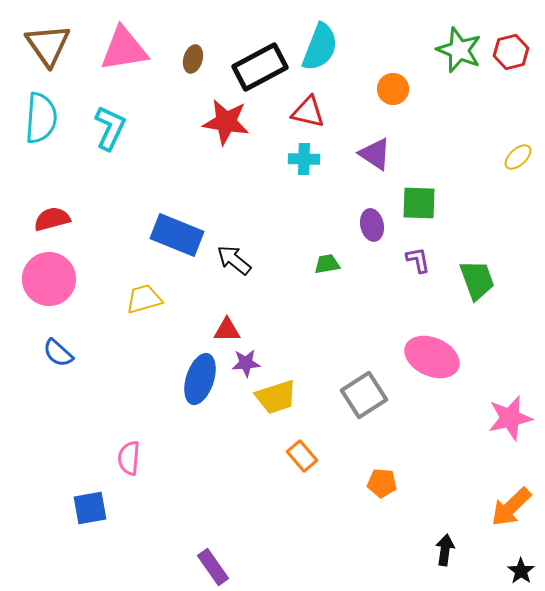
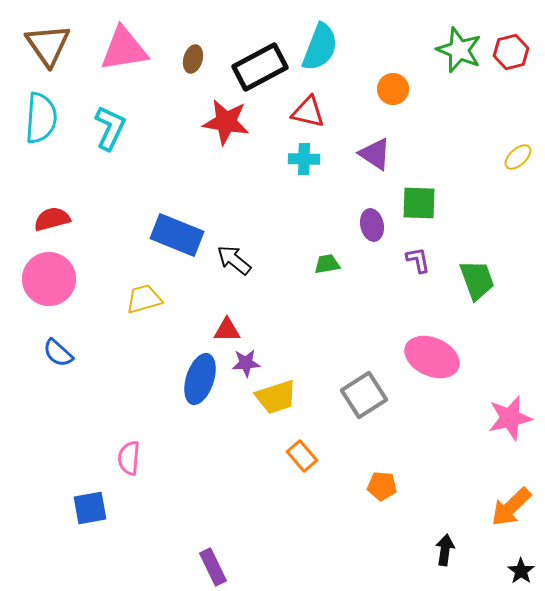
orange pentagon at (382, 483): moved 3 px down
purple rectangle at (213, 567): rotated 9 degrees clockwise
